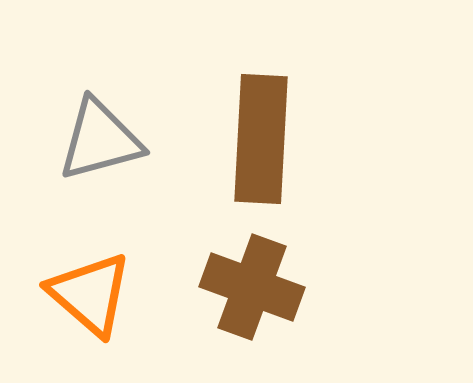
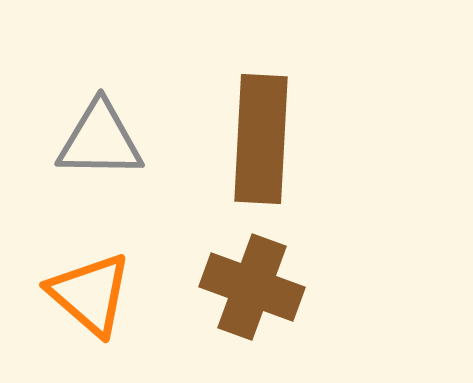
gray triangle: rotated 16 degrees clockwise
